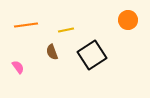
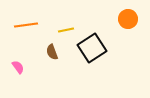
orange circle: moved 1 px up
black square: moved 7 px up
